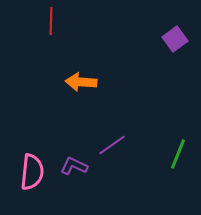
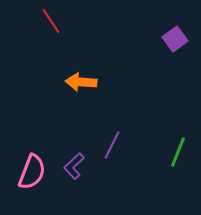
red line: rotated 36 degrees counterclockwise
purple line: rotated 28 degrees counterclockwise
green line: moved 2 px up
purple L-shape: rotated 68 degrees counterclockwise
pink semicircle: rotated 15 degrees clockwise
